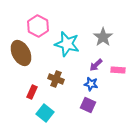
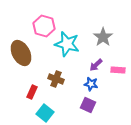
pink hexagon: moved 6 px right; rotated 10 degrees counterclockwise
